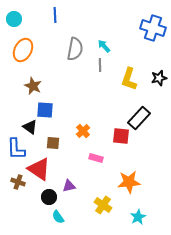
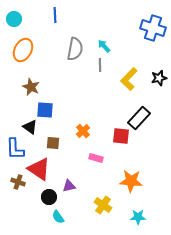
yellow L-shape: rotated 25 degrees clockwise
brown star: moved 2 px left, 1 px down
blue L-shape: moved 1 px left
orange star: moved 2 px right, 1 px up; rotated 10 degrees clockwise
cyan star: rotated 28 degrees clockwise
